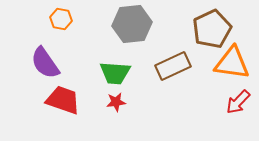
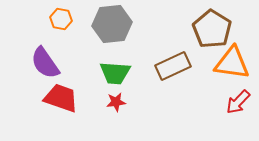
gray hexagon: moved 20 px left
brown pentagon: rotated 15 degrees counterclockwise
red trapezoid: moved 2 px left, 2 px up
